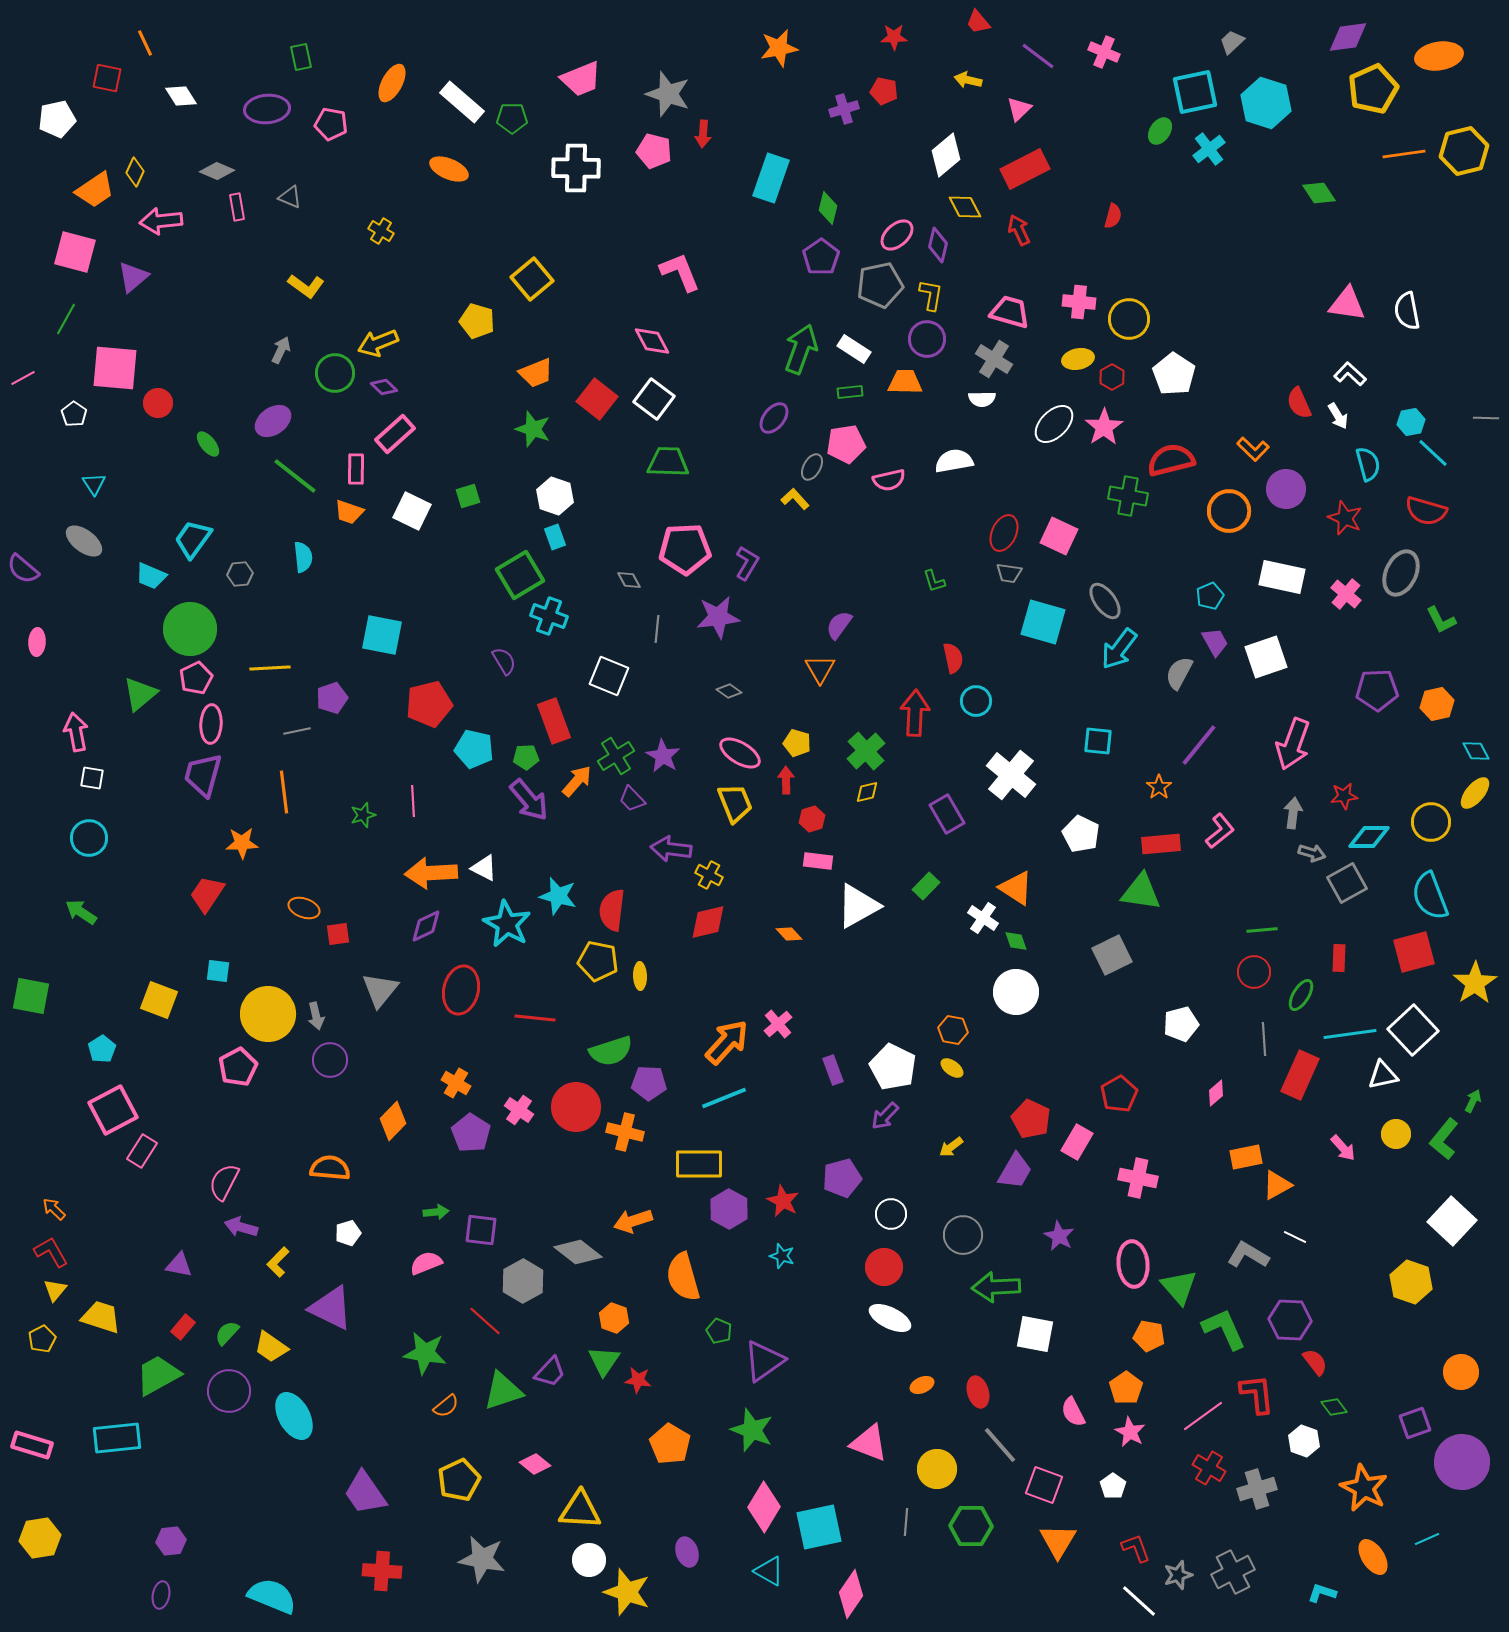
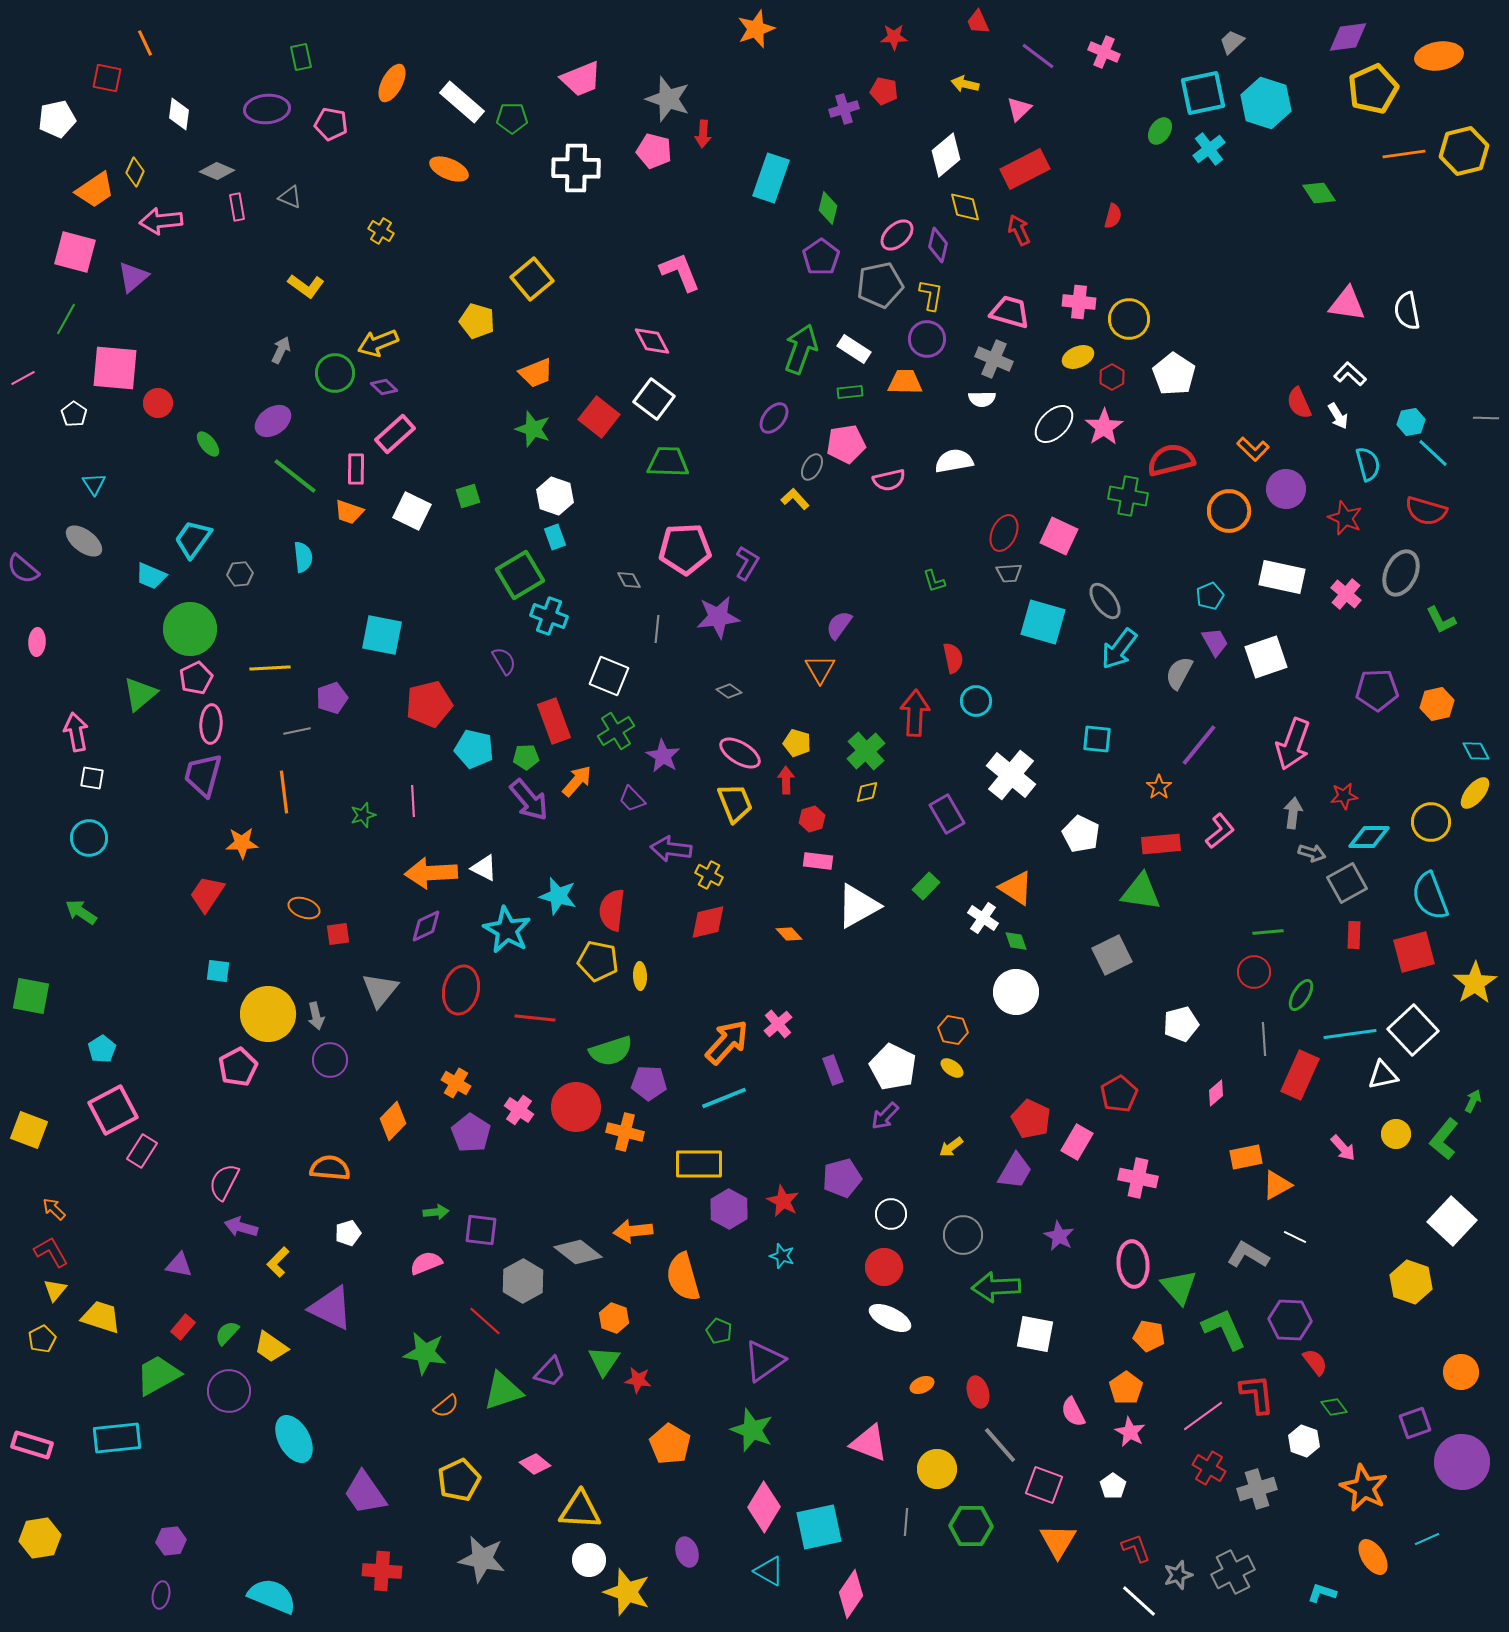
red trapezoid at (978, 22): rotated 16 degrees clockwise
orange star at (779, 48): moved 23 px left, 19 px up; rotated 9 degrees counterclockwise
yellow arrow at (968, 80): moved 3 px left, 4 px down
cyan square at (1195, 92): moved 8 px right, 1 px down
gray star at (668, 94): moved 5 px down
white diamond at (181, 96): moved 2 px left, 18 px down; rotated 40 degrees clockwise
yellow diamond at (965, 207): rotated 12 degrees clockwise
gray cross at (994, 359): rotated 9 degrees counterclockwise
yellow ellipse at (1078, 359): moved 2 px up; rotated 12 degrees counterclockwise
red square at (597, 399): moved 2 px right, 18 px down
gray trapezoid at (1009, 573): rotated 12 degrees counterclockwise
cyan square at (1098, 741): moved 1 px left, 2 px up
green cross at (616, 756): moved 25 px up
cyan star at (507, 924): moved 6 px down
green line at (1262, 930): moved 6 px right, 2 px down
red rectangle at (1339, 958): moved 15 px right, 23 px up
yellow square at (159, 1000): moved 130 px left, 130 px down
orange arrow at (633, 1221): moved 10 px down; rotated 12 degrees clockwise
cyan ellipse at (294, 1416): moved 23 px down
